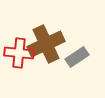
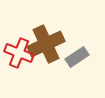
red cross: rotated 16 degrees clockwise
